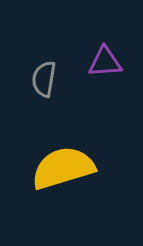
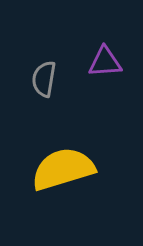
yellow semicircle: moved 1 px down
